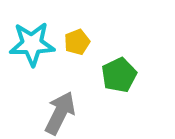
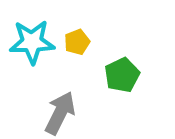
cyan star: moved 2 px up
green pentagon: moved 3 px right
